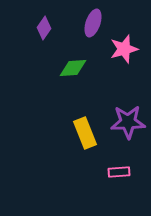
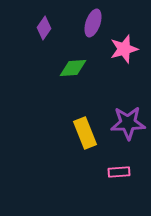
purple star: moved 1 px down
